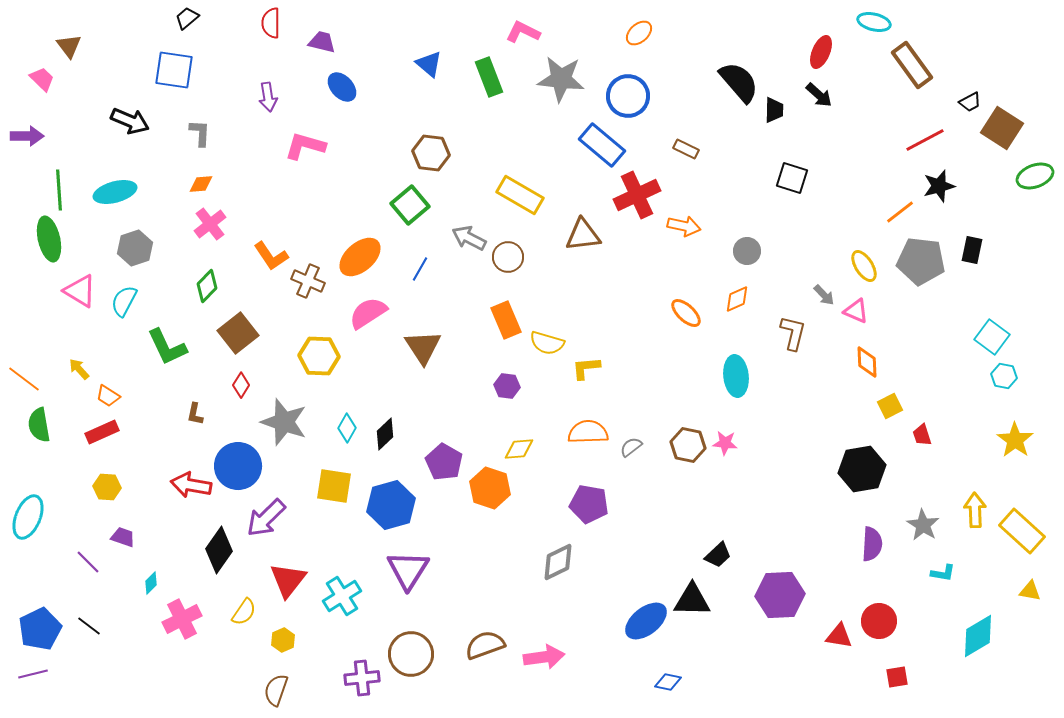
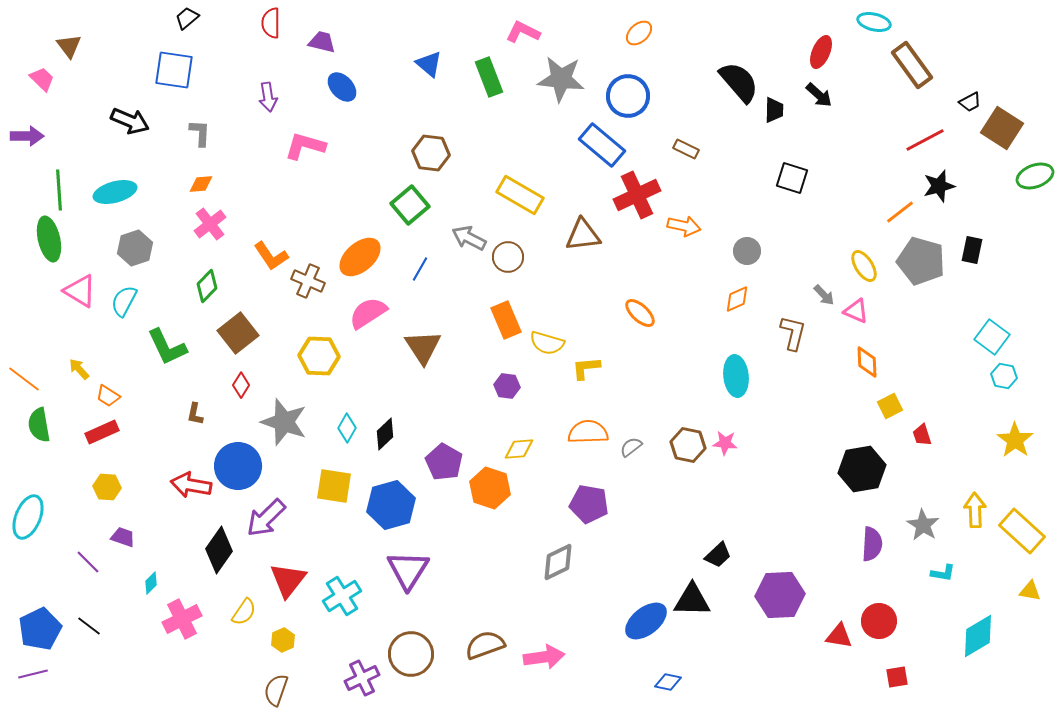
gray pentagon at (921, 261): rotated 9 degrees clockwise
orange ellipse at (686, 313): moved 46 px left
purple cross at (362, 678): rotated 20 degrees counterclockwise
